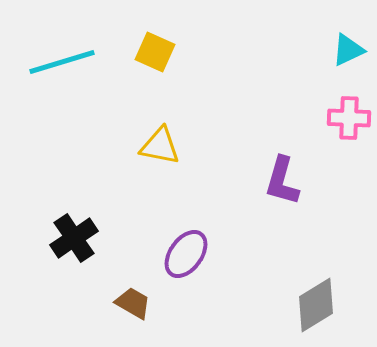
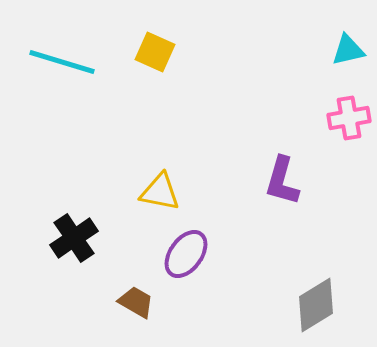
cyan triangle: rotated 12 degrees clockwise
cyan line: rotated 34 degrees clockwise
pink cross: rotated 12 degrees counterclockwise
yellow triangle: moved 46 px down
brown trapezoid: moved 3 px right, 1 px up
